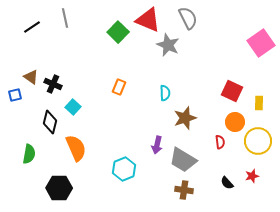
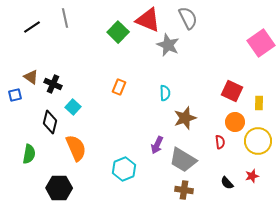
purple arrow: rotated 12 degrees clockwise
